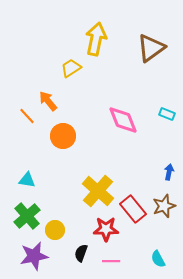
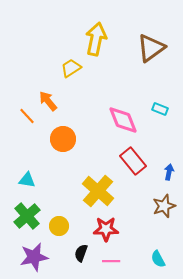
cyan rectangle: moved 7 px left, 5 px up
orange circle: moved 3 px down
red rectangle: moved 48 px up
yellow circle: moved 4 px right, 4 px up
purple star: moved 1 px down
